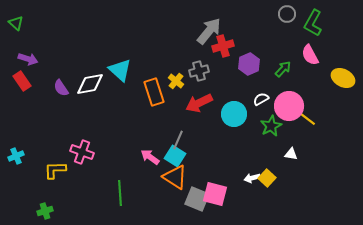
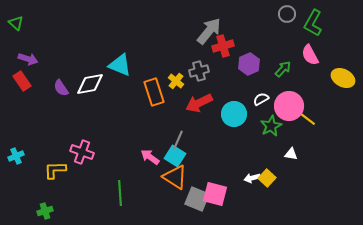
cyan triangle: moved 5 px up; rotated 20 degrees counterclockwise
